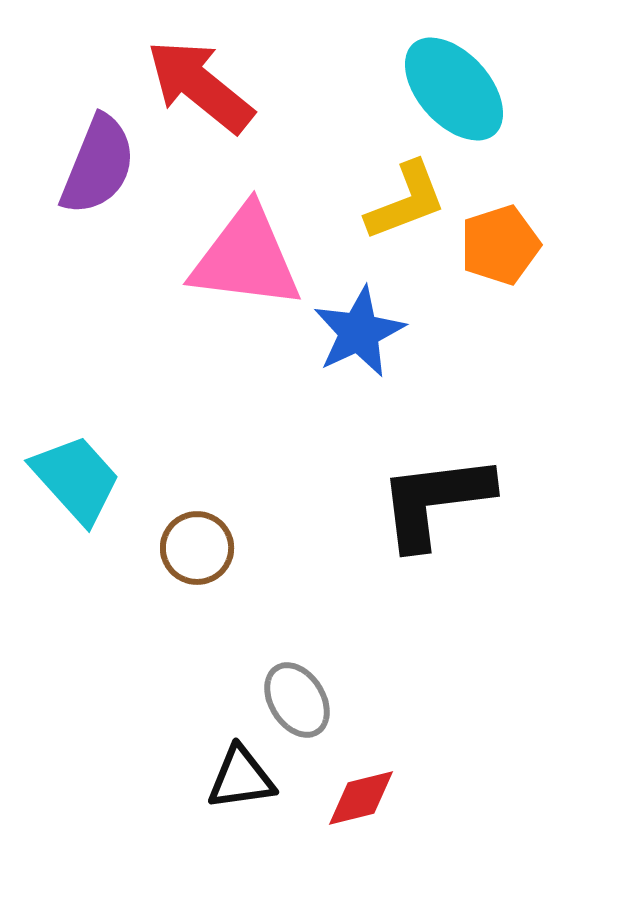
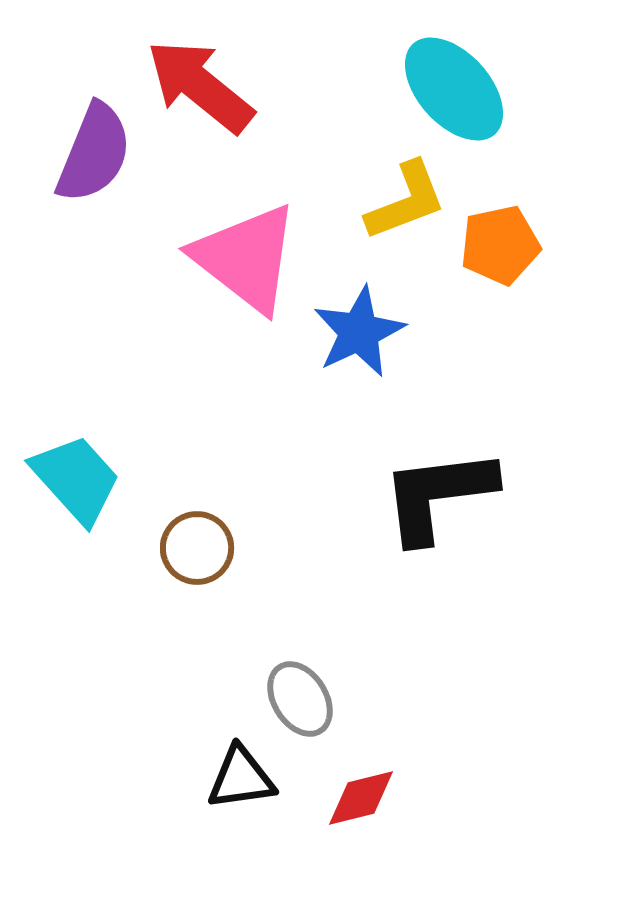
purple semicircle: moved 4 px left, 12 px up
orange pentagon: rotated 6 degrees clockwise
pink triangle: rotated 31 degrees clockwise
black L-shape: moved 3 px right, 6 px up
gray ellipse: moved 3 px right, 1 px up
